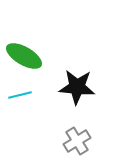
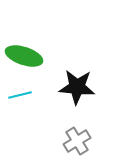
green ellipse: rotated 12 degrees counterclockwise
